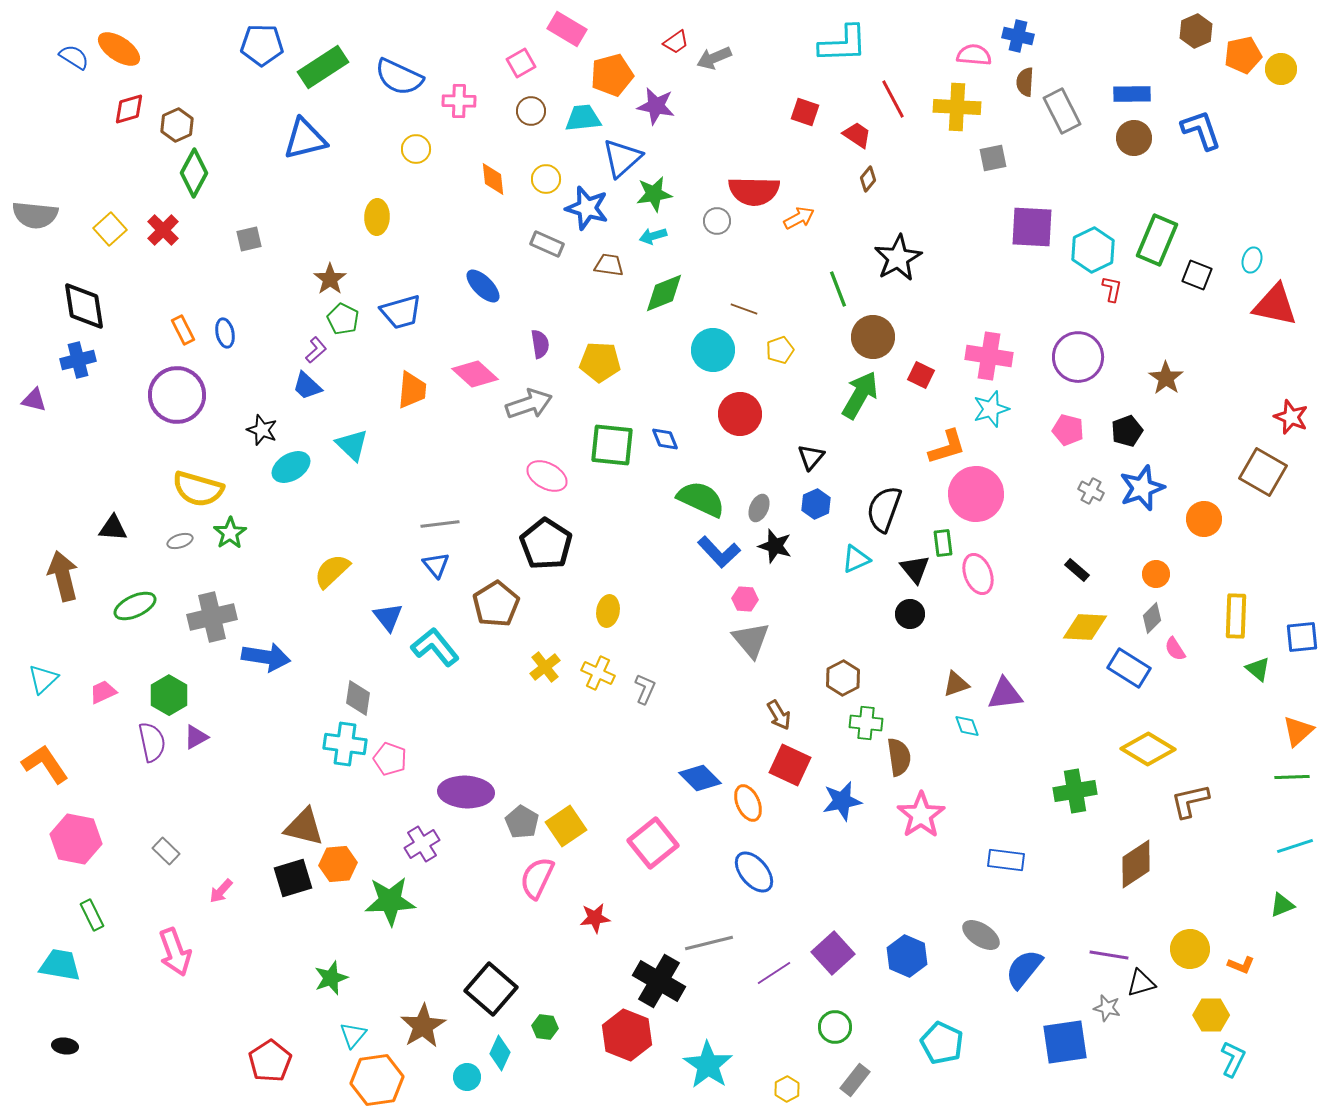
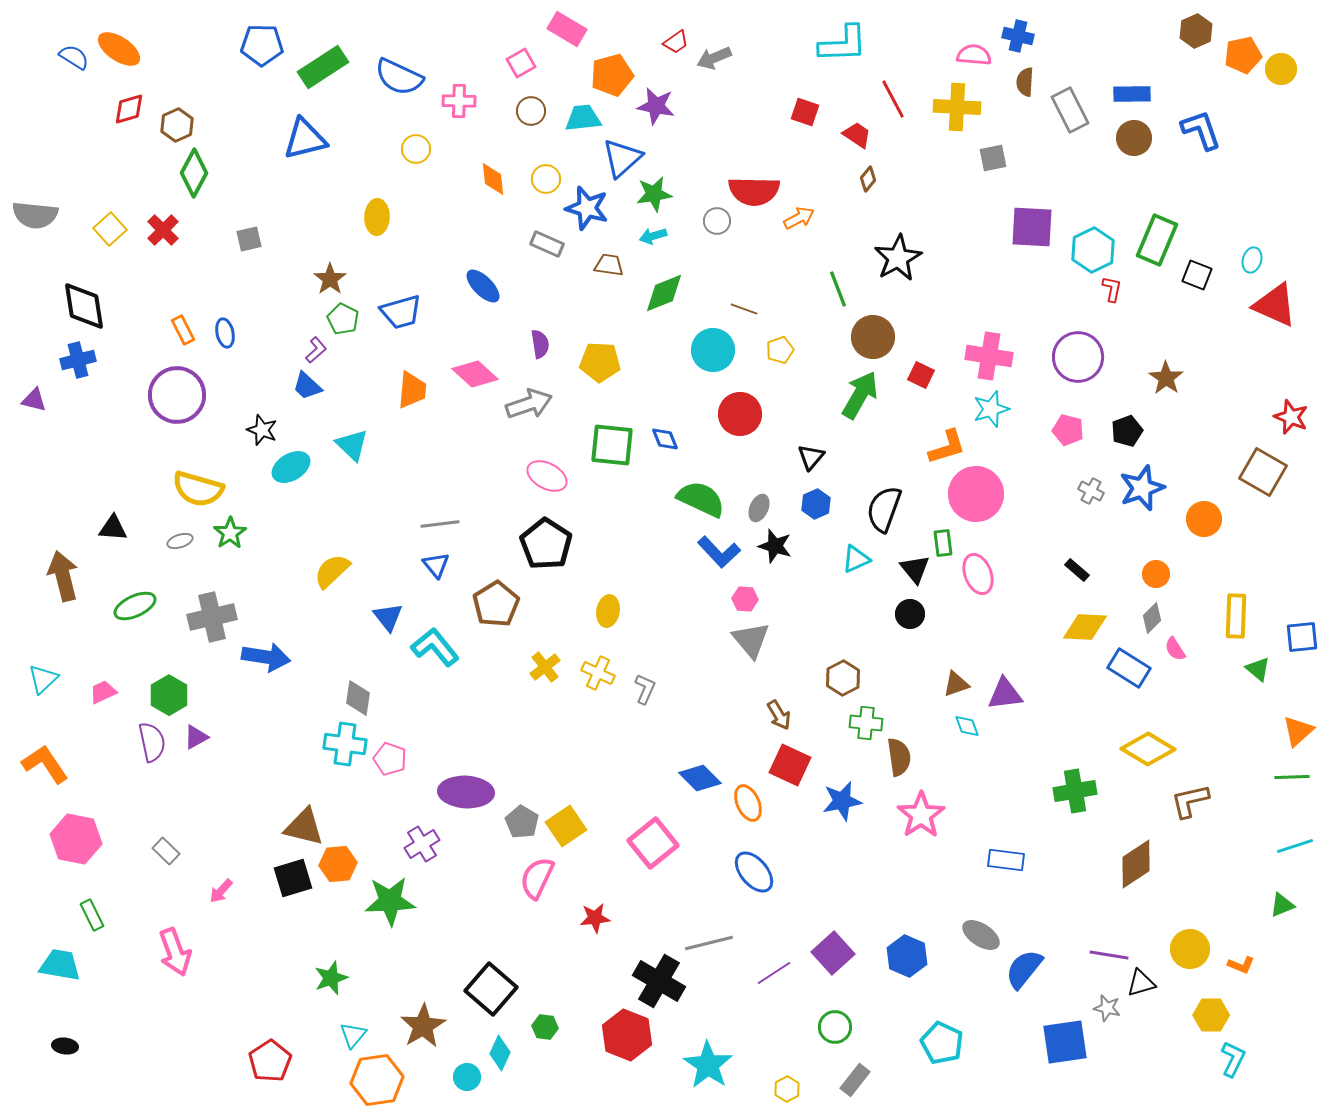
gray rectangle at (1062, 111): moved 8 px right, 1 px up
red triangle at (1275, 305): rotated 12 degrees clockwise
